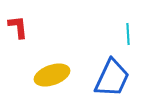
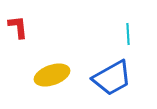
blue trapezoid: rotated 36 degrees clockwise
